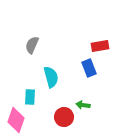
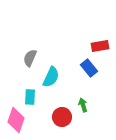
gray semicircle: moved 2 px left, 13 px down
blue rectangle: rotated 18 degrees counterclockwise
cyan semicircle: rotated 40 degrees clockwise
green arrow: rotated 64 degrees clockwise
red circle: moved 2 px left
